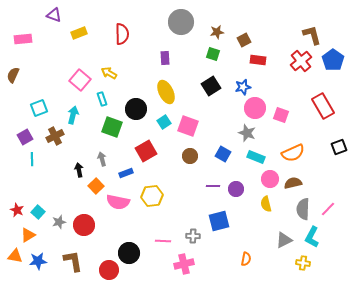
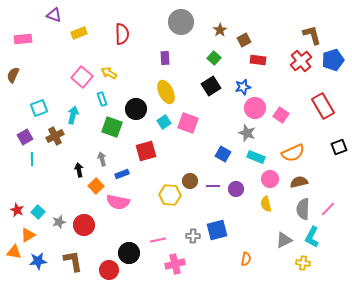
brown star at (217, 32): moved 3 px right, 2 px up; rotated 24 degrees counterclockwise
green square at (213, 54): moved 1 px right, 4 px down; rotated 24 degrees clockwise
blue pentagon at (333, 60): rotated 20 degrees clockwise
pink square at (80, 80): moved 2 px right, 3 px up
pink square at (281, 115): rotated 14 degrees clockwise
pink square at (188, 126): moved 3 px up
red square at (146, 151): rotated 15 degrees clockwise
brown circle at (190, 156): moved 25 px down
blue rectangle at (126, 173): moved 4 px left, 1 px down
brown semicircle at (293, 183): moved 6 px right, 1 px up
yellow hexagon at (152, 196): moved 18 px right, 1 px up; rotated 10 degrees clockwise
blue square at (219, 221): moved 2 px left, 9 px down
pink line at (163, 241): moved 5 px left, 1 px up; rotated 14 degrees counterclockwise
orange triangle at (15, 256): moved 1 px left, 4 px up
pink cross at (184, 264): moved 9 px left
